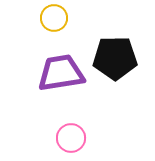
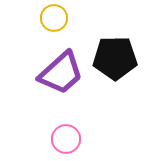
purple trapezoid: rotated 147 degrees clockwise
pink circle: moved 5 px left, 1 px down
